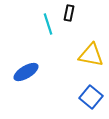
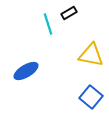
black rectangle: rotated 49 degrees clockwise
blue ellipse: moved 1 px up
